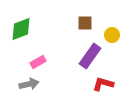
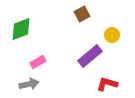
brown square: moved 3 px left, 9 px up; rotated 28 degrees counterclockwise
purple rectangle: rotated 15 degrees clockwise
red L-shape: moved 4 px right
